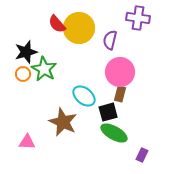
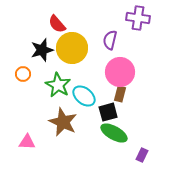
yellow circle: moved 7 px left, 20 px down
black star: moved 16 px right, 2 px up
green star: moved 14 px right, 16 px down
